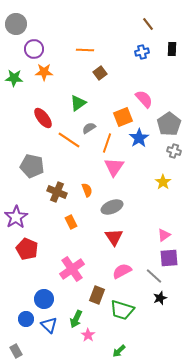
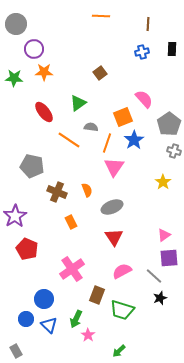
brown line at (148, 24): rotated 40 degrees clockwise
orange line at (85, 50): moved 16 px right, 34 px up
red ellipse at (43, 118): moved 1 px right, 6 px up
gray semicircle at (89, 128): moved 2 px right, 1 px up; rotated 40 degrees clockwise
blue star at (139, 138): moved 5 px left, 2 px down
purple star at (16, 217): moved 1 px left, 1 px up
